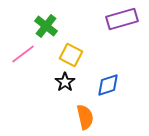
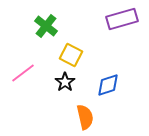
pink line: moved 19 px down
